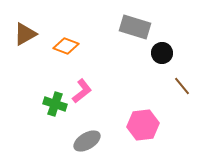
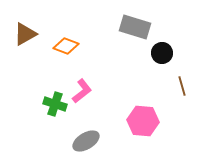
brown line: rotated 24 degrees clockwise
pink hexagon: moved 4 px up; rotated 12 degrees clockwise
gray ellipse: moved 1 px left
